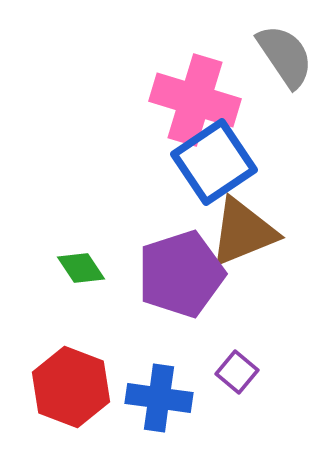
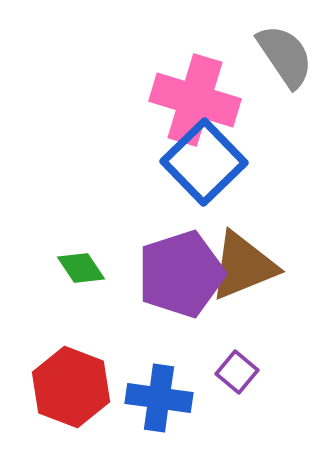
blue square: moved 10 px left; rotated 10 degrees counterclockwise
brown triangle: moved 34 px down
